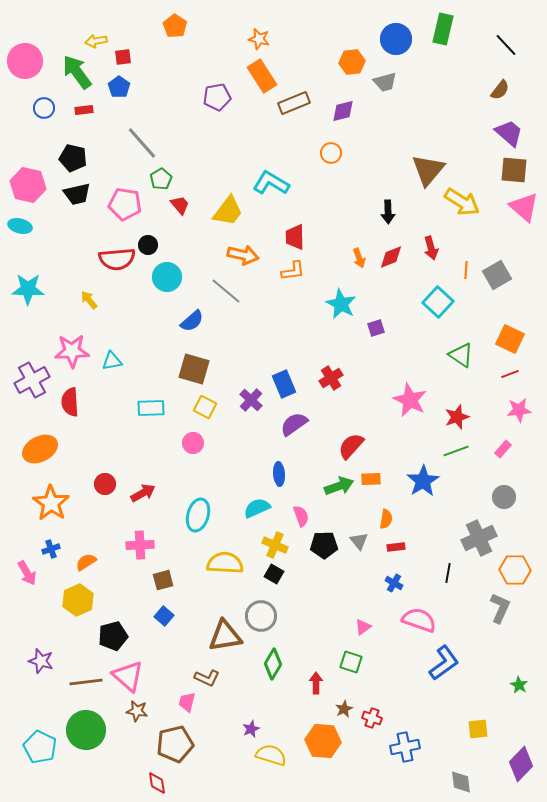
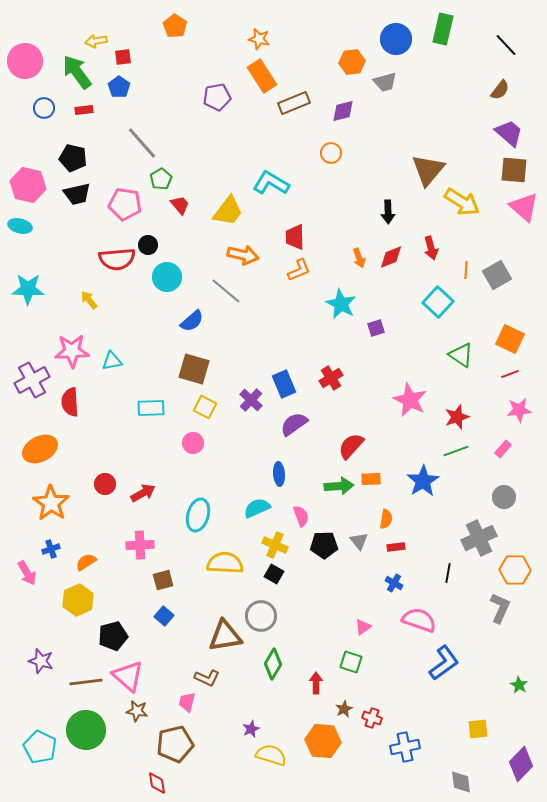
orange L-shape at (293, 271): moved 6 px right, 1 px up; rotated 15 degrees counterclockwise
green arrow at (339, 486): rotated 16 degrees clockwise
